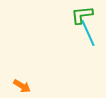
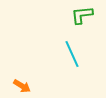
cyan line: moved 16 px left, 21 px down
